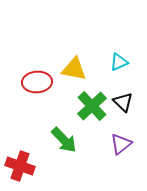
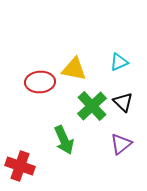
red ellipse: moved 3 px right
green arrow: rotated 20 degrees clockwise
